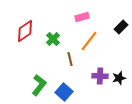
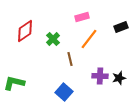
black rectangle: rotated 24 degrees clockwise
orange line: moved 2 px up
green L-shape: moved 25 px left, 2 px up; rotated 115 degrees counterclockwise
